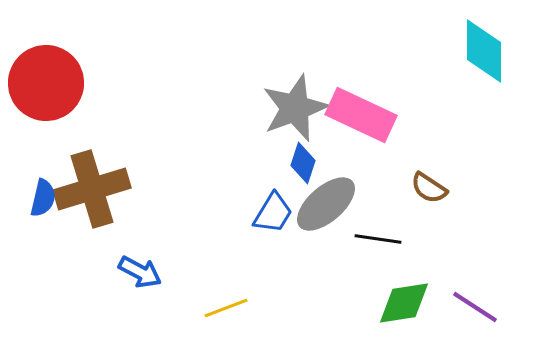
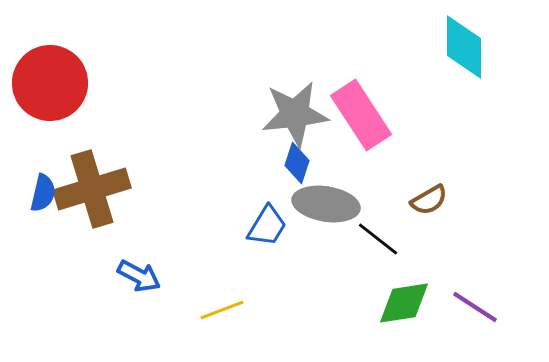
cyan diamond: moved 20 px left, 4 px up
red circle: moved 4 px right
gray star: moved 6 px down; rotated 14 degrees clockwise
pink rectangle: rotated 32 degrees clockwise
blue diamond: moved 6 px left
brown semicircle: moved 12 px down; rotated 63 degrees counterclockwise
blue semicircle: moved 5 px up
gray ellipse: rotated 50 degrees clockwise
blue trapezoid: moved 6 px left, 13 px down
black line: rotated 30 degrees clockwise
blue arrow: moved 1 px left, 4 px down
yellow line: moved 4 px left, 2 px down
